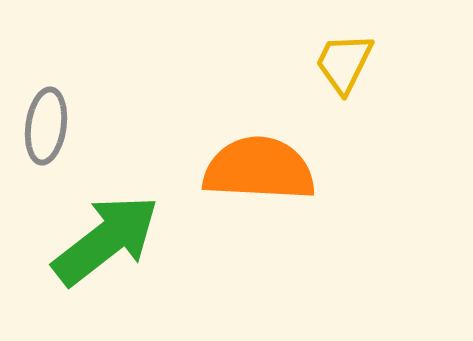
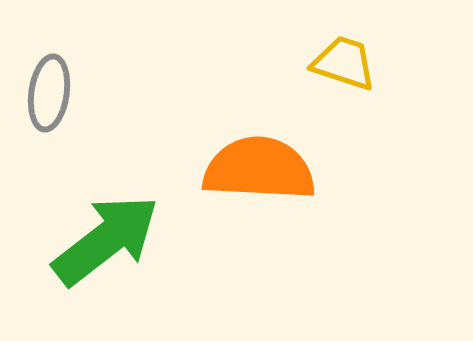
yellow trapezoid: rotated 82 degrees clockwise
gray ellipse: moved 3 px right, 33 px up
